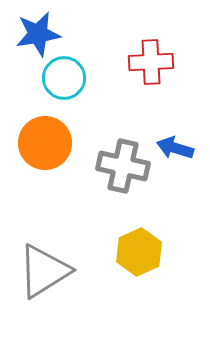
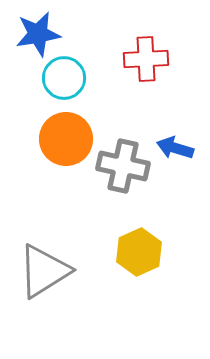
red cross: moved 5 px left, 3 px up
orange circle: moved 21 px right, 4 px up
